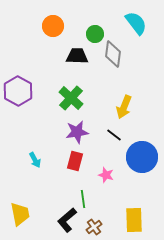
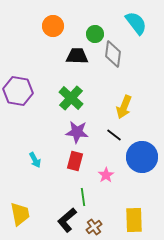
purple hexagon: rotated 20 degrees counterclockwise
purple star: rotated 15 degrees clockwise
pink star: rotated 21 degrees clockwise
green line: moved 2 px up
